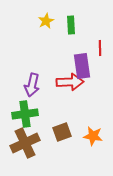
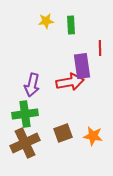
yellow star: rotated 21 degrees clockwise
red arrow: rotated 8 degrees counterclockwise
brown square: moved 1 px right, 1 px down
